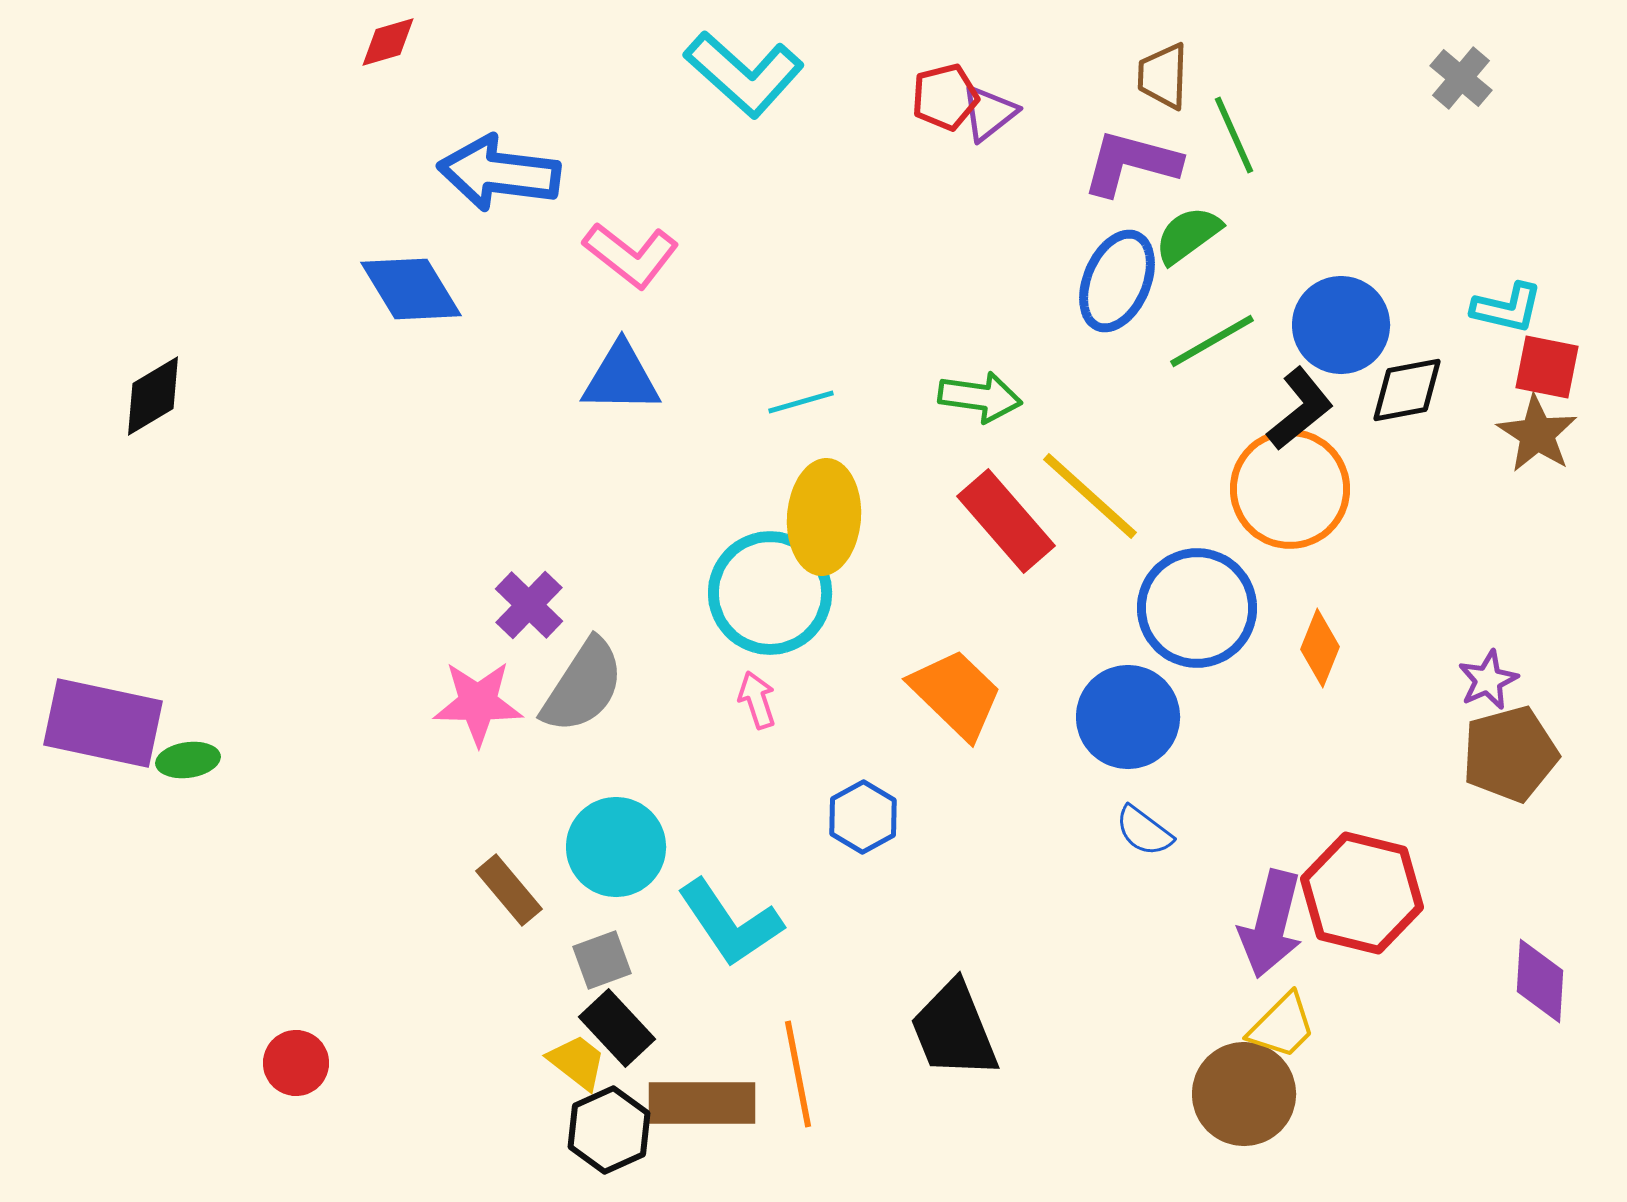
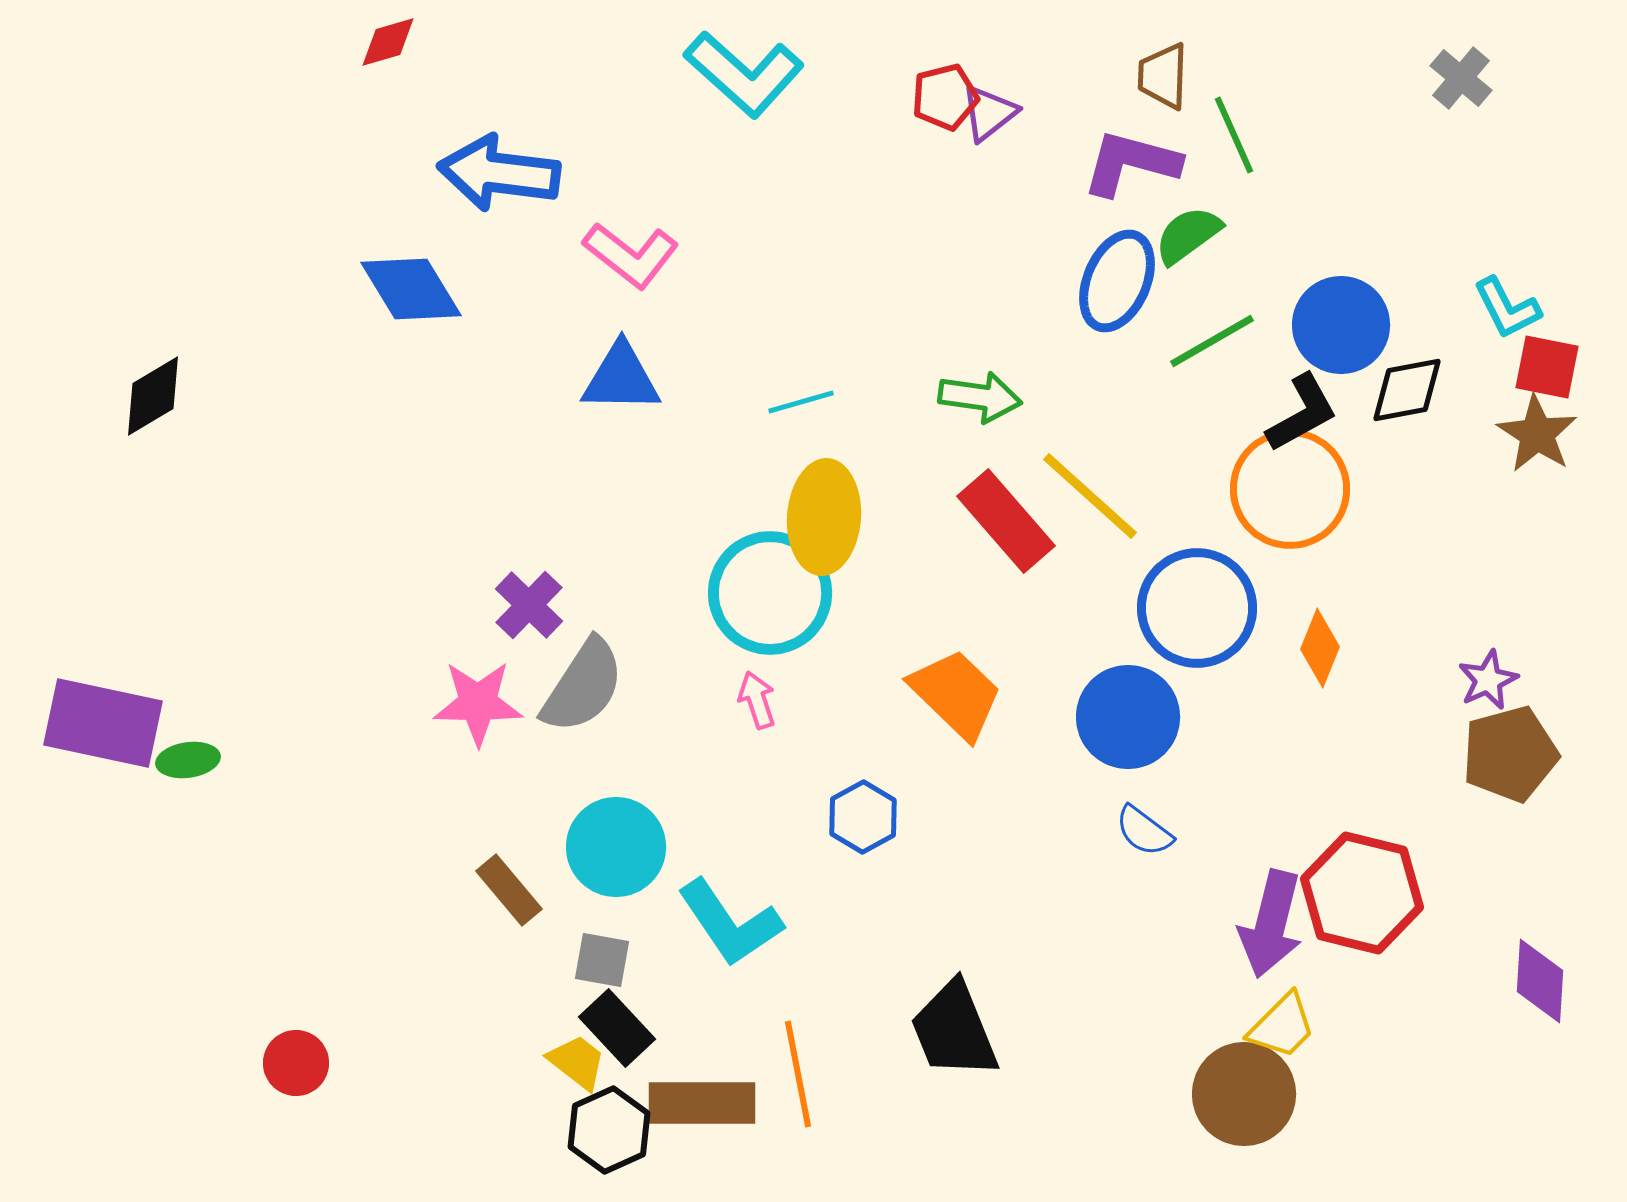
cyan L-shape at (1507, 308): rotated 50 degrees clockwise
black L-shape at (1300, 409): moved 2 px right, 4 px down; rotated 10 degrees clockwise
gray square at (602, 960): rotated 30 degrees clockwise
